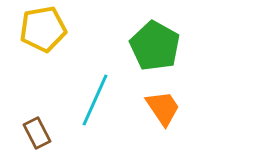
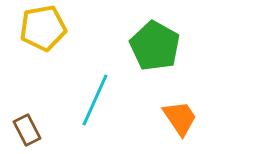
yellow pentagon: moved 1 px up
orange trapezoid: moved 17 px right, 10 px down
brown rectangle: moved 10 px left, 3 px up
